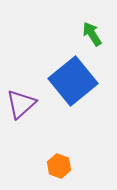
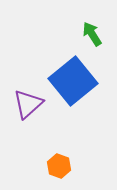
purple triangle: moved 7 px right
